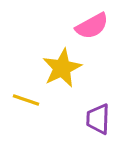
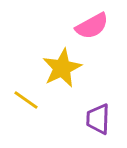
yellow line: rotated 16 degrees clockwise
